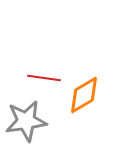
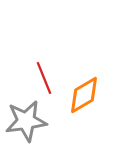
red line: rotated 60 degrees clockwise
